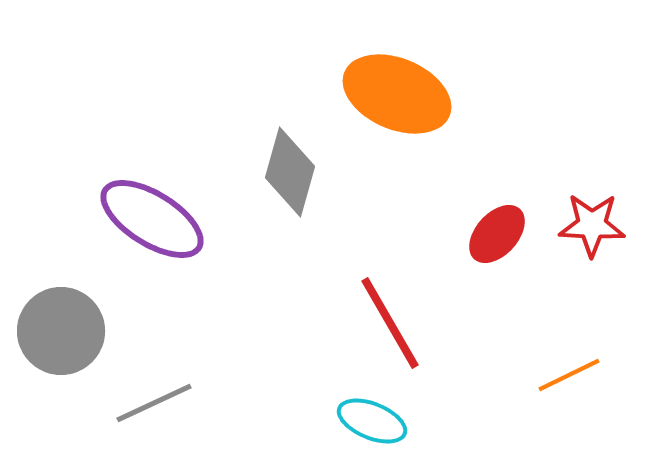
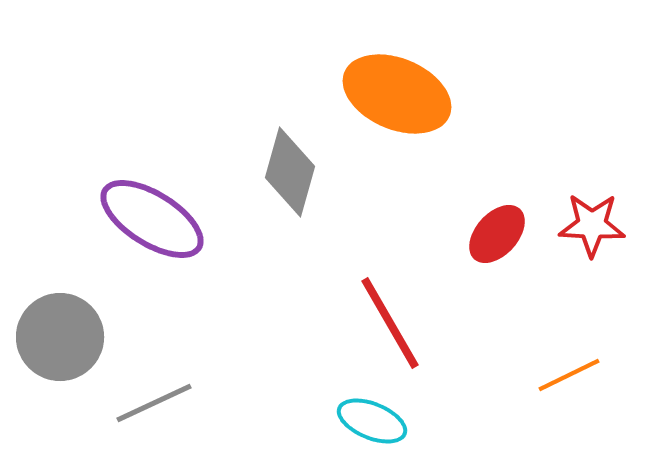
gray circle: moved 1 px left, 6 px down
